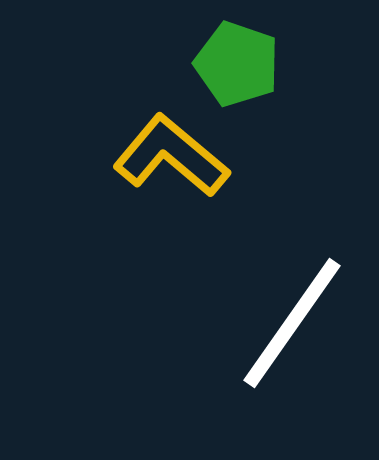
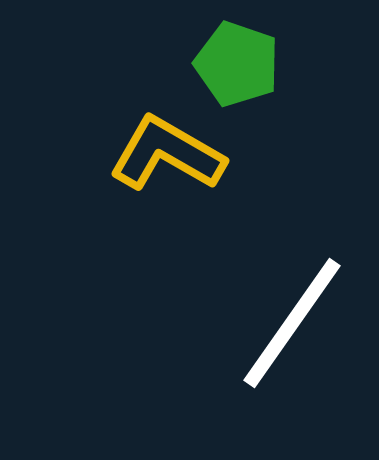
yellow L-shape: moved 4 px left, 2 px up; rotated 10 degrees counterclockwise
